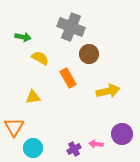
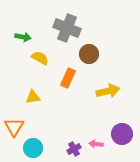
gray cross: moved 4 px left, 1 px down
orange rectangle: rotated 54 degrees clockwise
